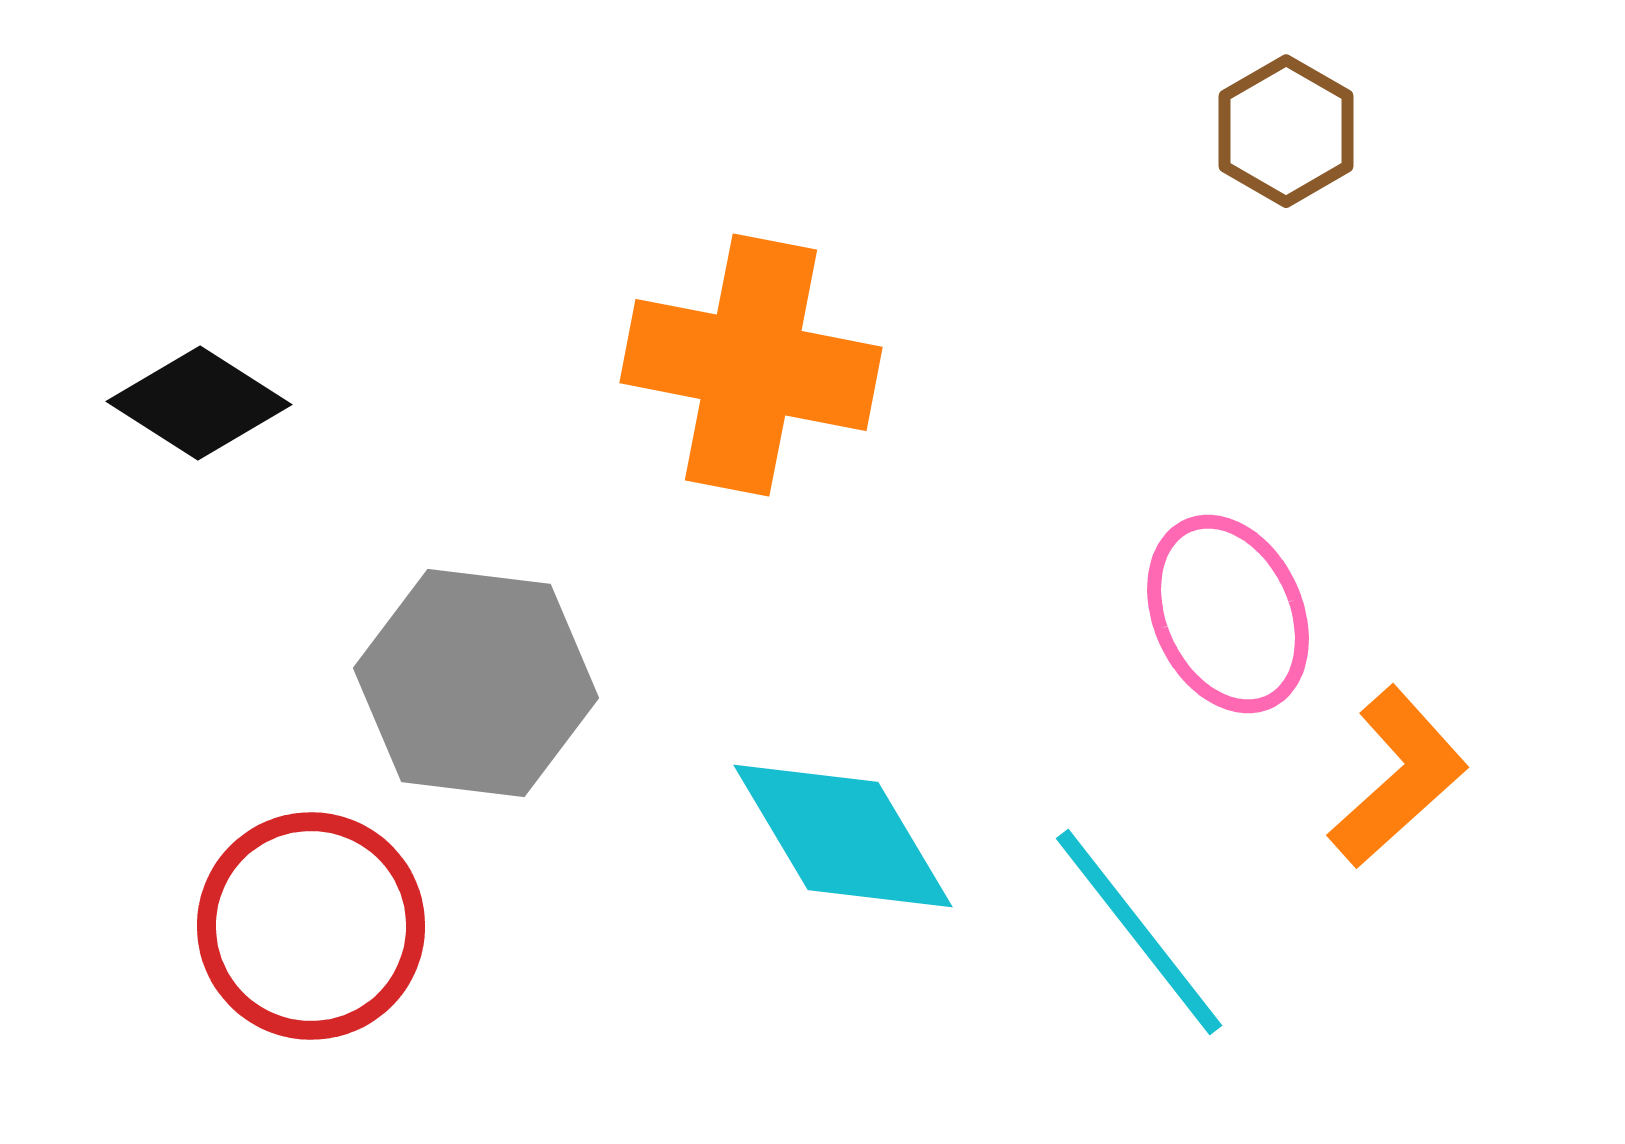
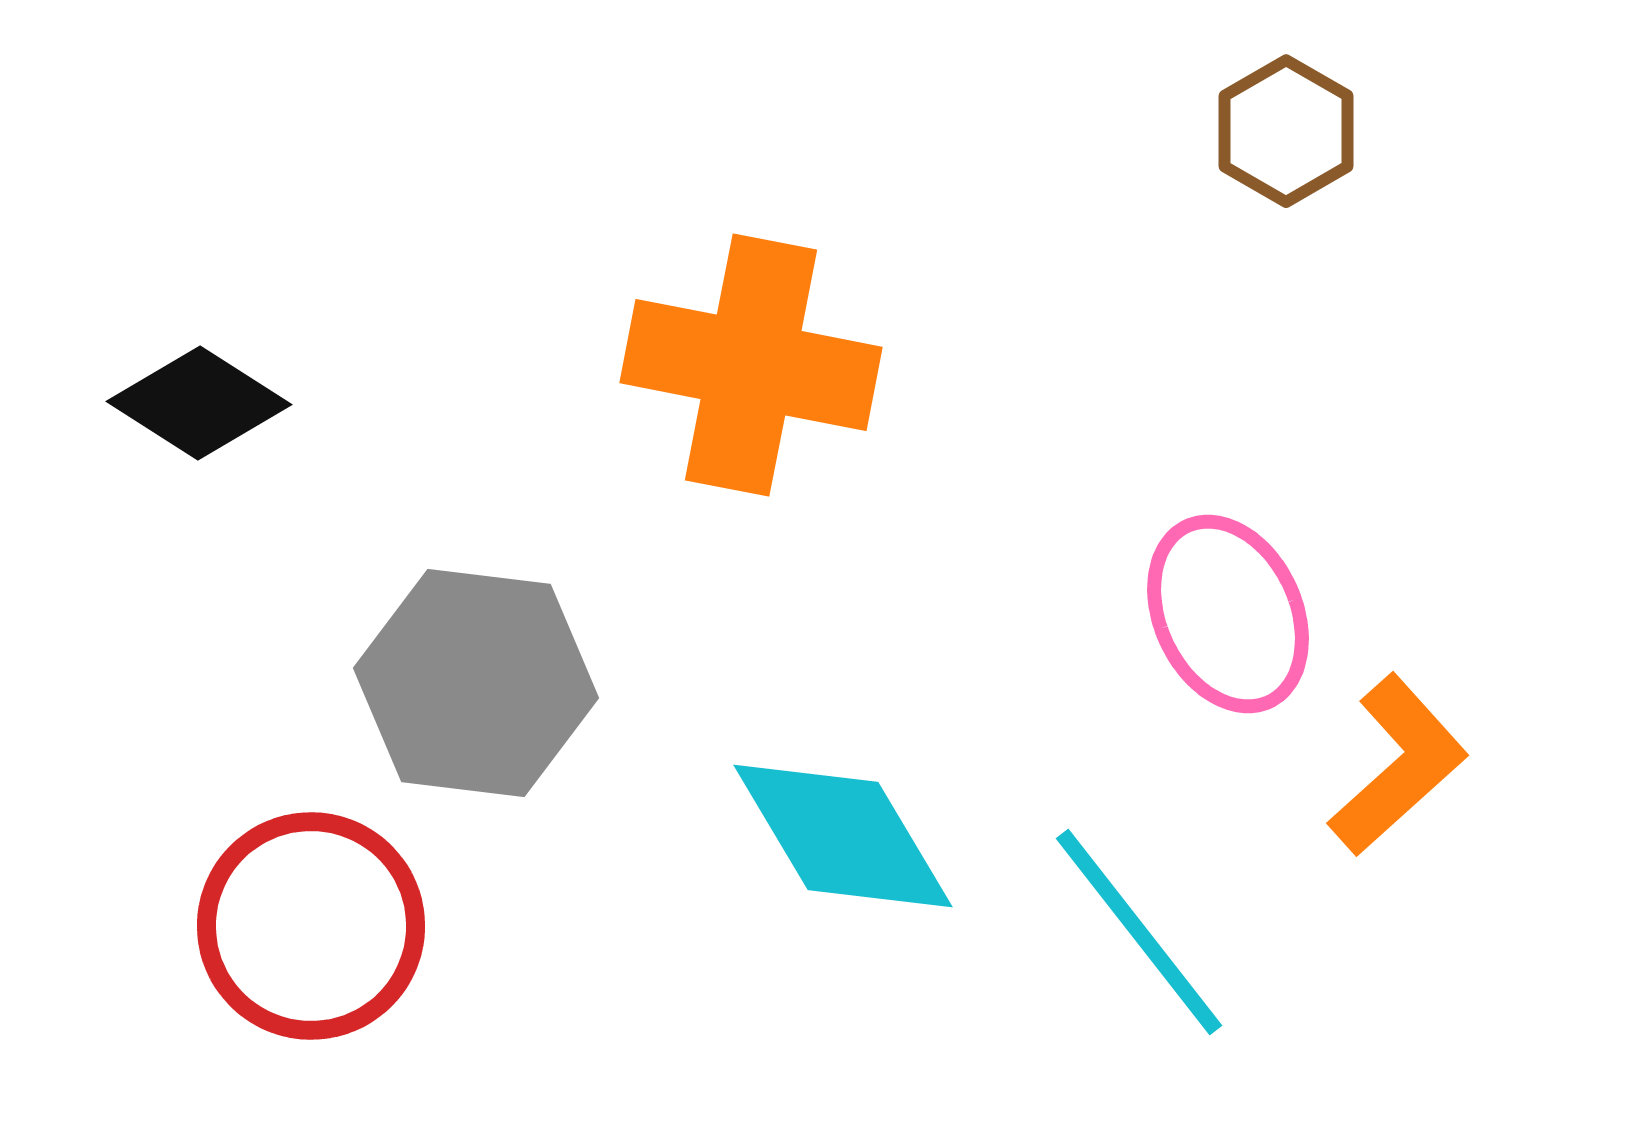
orange L-shape: moved 12 px up
